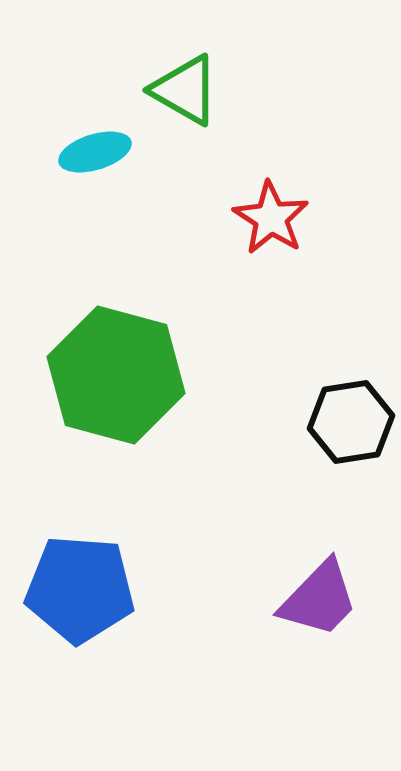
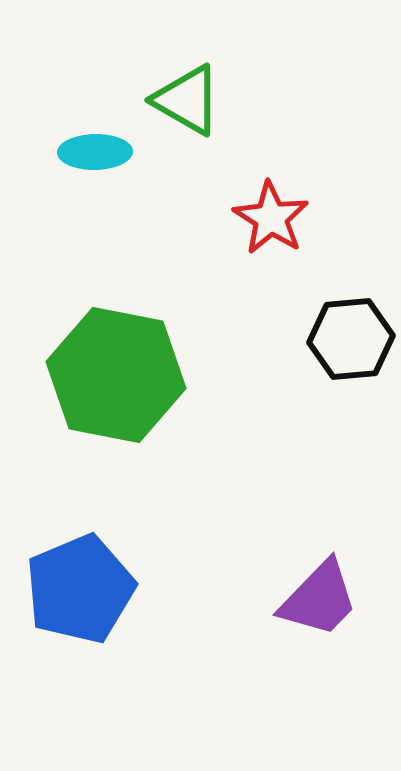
green triangle: moved 2 px right, 10 px down
cyan ellipse: rotated 16 degrees clockwise
green hexagon: rotated 4 degrees counterclockwise
black hexagon: moved 83 px up; rotated 4 degrees clockwise
blue pentagon: rotated 27 degrees counterclockwise
